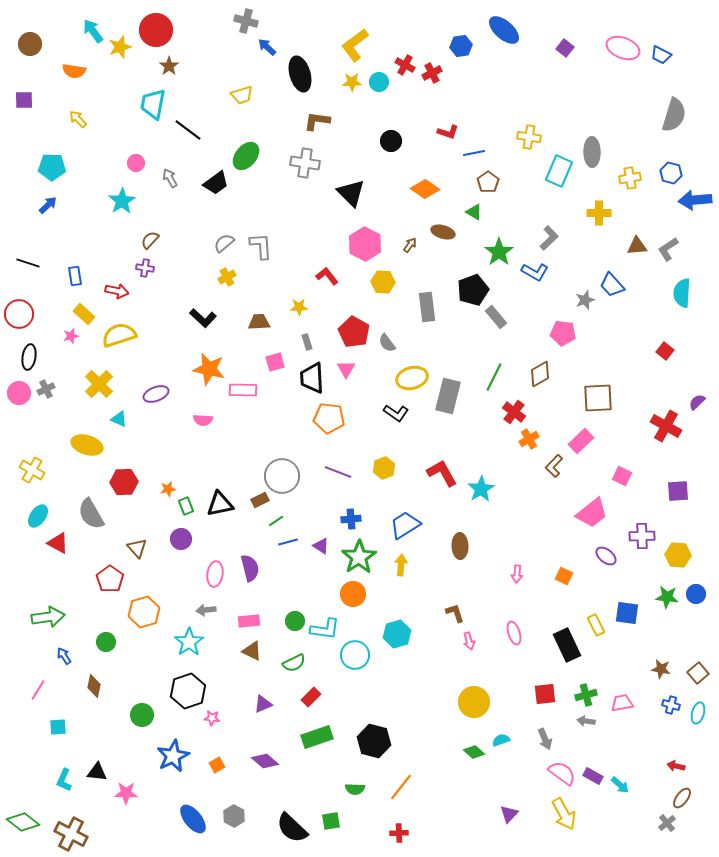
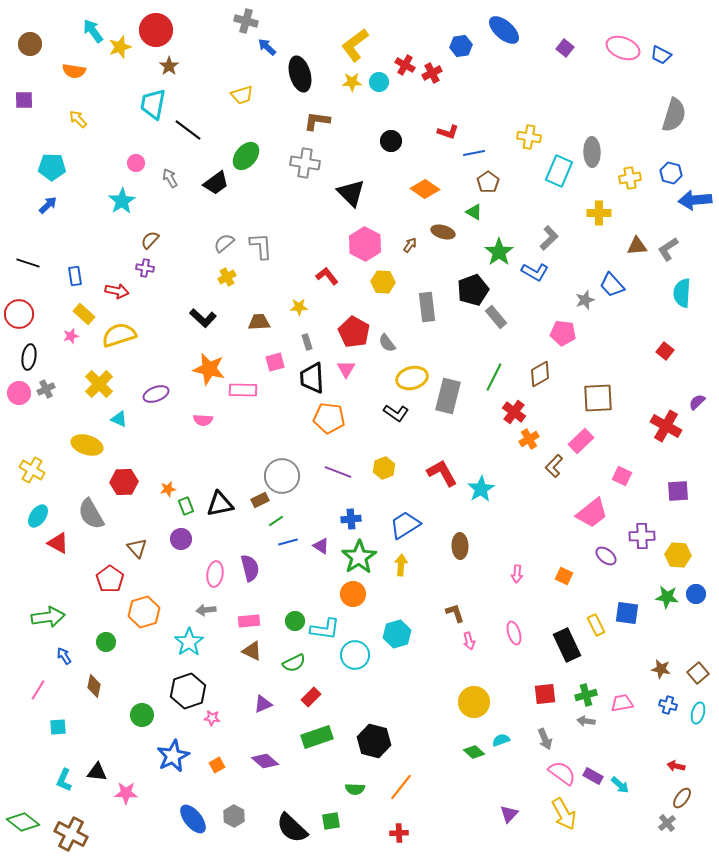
blue cross at (671, 705): moved 3 px left
